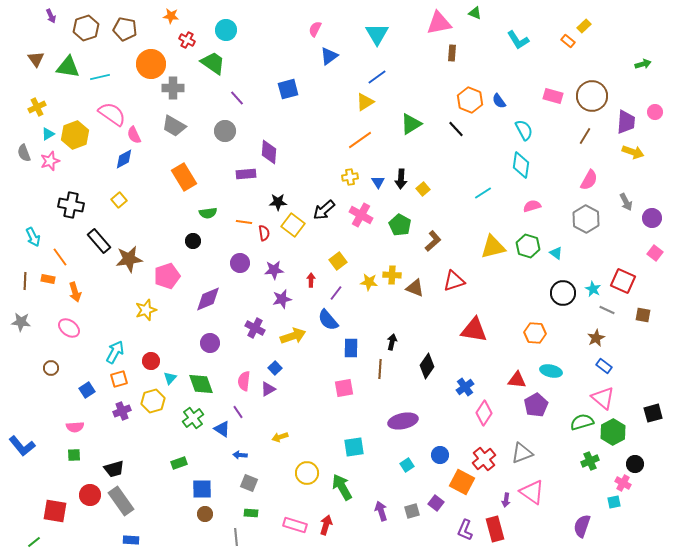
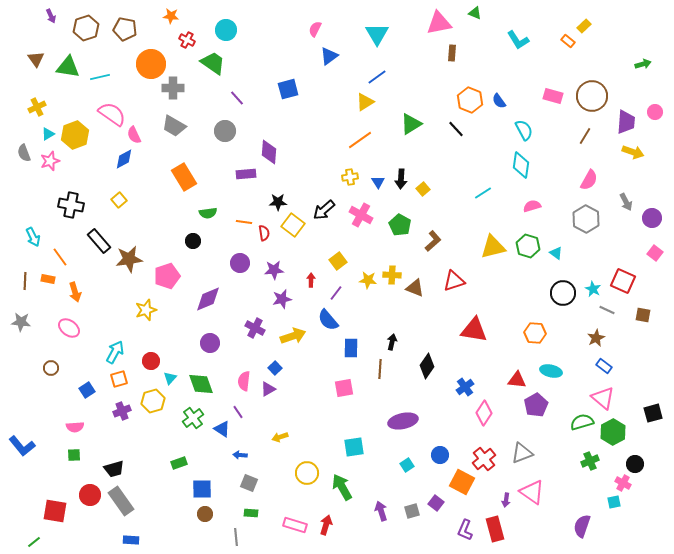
yellow star at (369, 282): moved 1 px left, 2 px up
